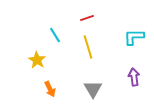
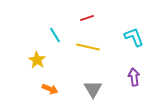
cyan L-shape: rotated 70 degrees clockwise
yellow line: rotated 60 degrees counterclockwise
orange arrow: rotated 42 degrees counterclockwise
